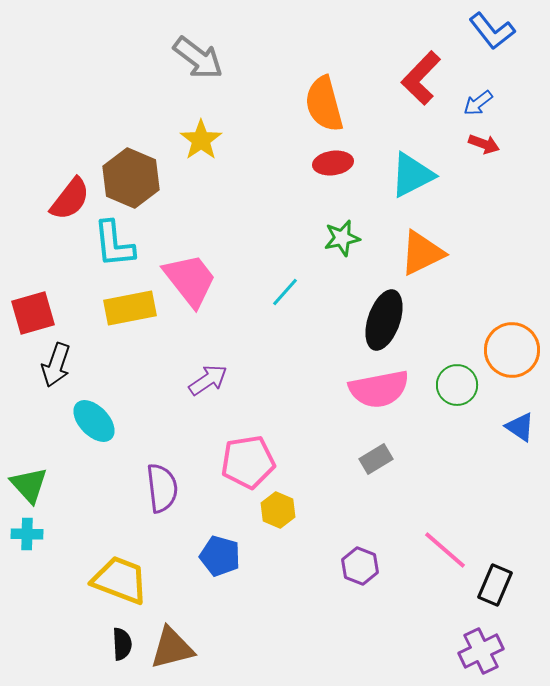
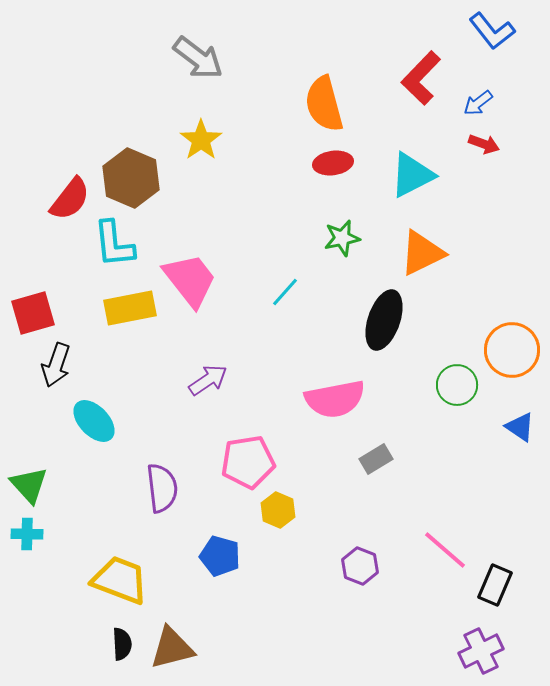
pink semicircle: moved 44 px left, 10 px down
